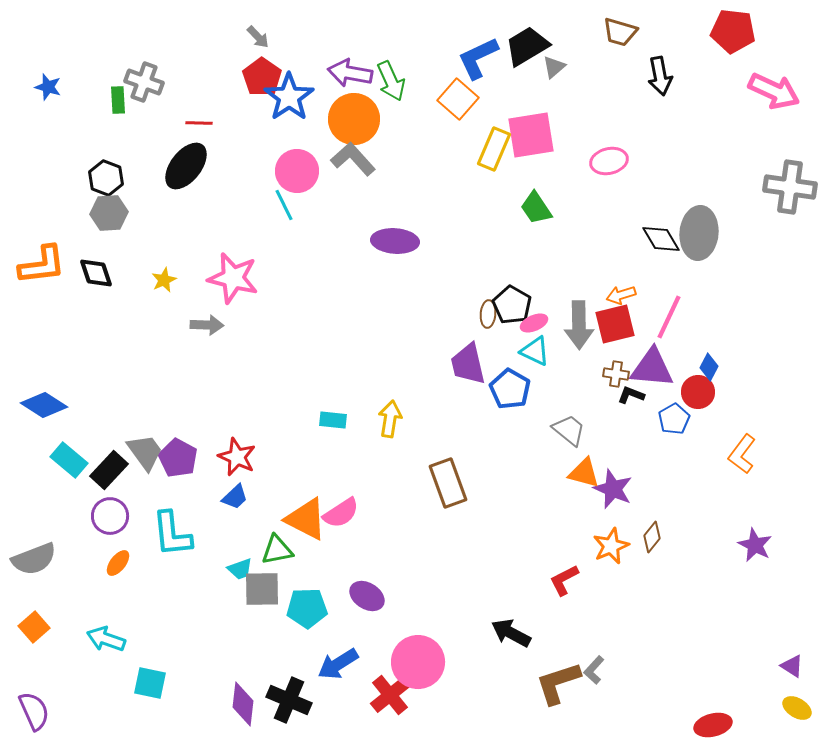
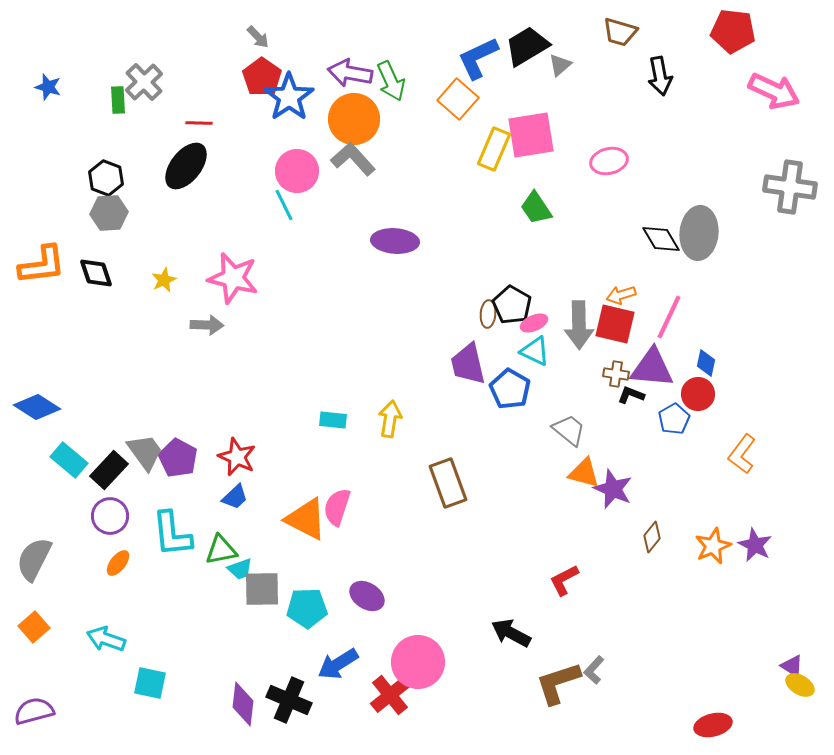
gray triangle at (554, 67): moved 6 px right, 2 px up
gray cross at (144, 82): rotated 27 degrees clockwise
red square at (615, 324): rotated 27 degrees clockwise
blue diamond at (709, 367): moved 3 px left, 4 px up; rotated 16 degrees counterclockwise
red circle at (698, 392): moved 2 px down
blue diamond at (44, 405): moved 7 px left, 2 px down
pink semicircle at (341, 513): moved 4 px left, 6 px up; rotated 141 degrees clockwise
orange star at (611, 546): moved 102 px right
green triangle at (277, 550): moved 56 px left
gray semicircle at (34, 559): rotated 138 degrees clockwise
yellow ellipse at (797, 708): moved 3 px right, 23 px up
purple semicircle at (34, 711): rotated 81 degrees counterclockwise
